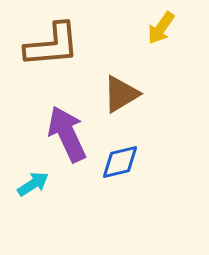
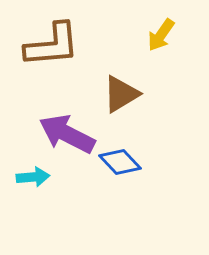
yellow arrow: moved 7 px down
purple arrow: rotated 38 degrees counterclockwise
blue diamond: rotated 60 degrees clockwise
cyan arrow: moved 7 px up; rotated 28 degrees clockwise
